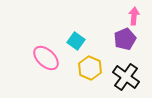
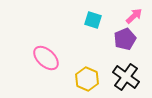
pink arrow: rotated 42 degrees clockwise
cyan square: moved 17 px right, 21 px up; rotated 18 degrees counterclockwise
yellow hexagon: moved 3 px left, 11 px down
